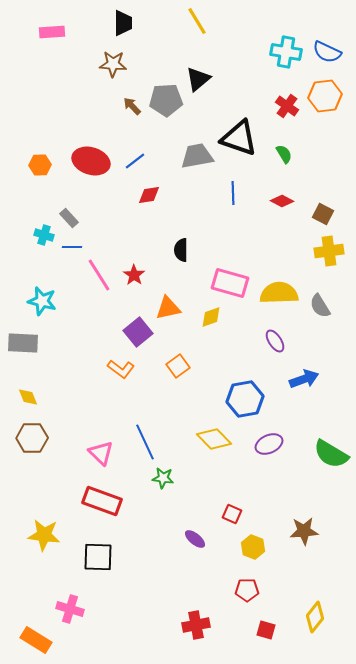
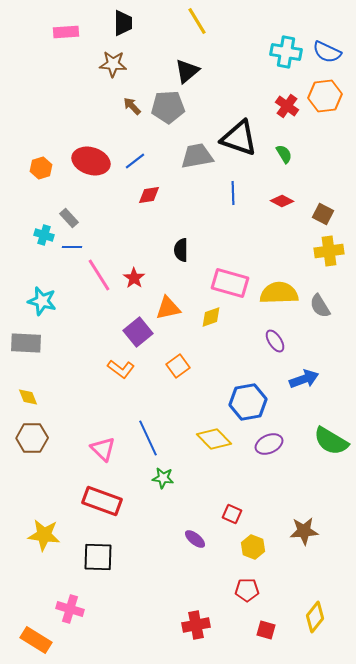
pink rectangle at (52, 32): moved 14 px right
black triangle at (198, 79): moved 11 px left, 8 px up
gray pentagon at (166, 100): moved 2 px right, 7 px down
orange hexagon at (40, 165): moved 1 px right, 3 px down; rotated 15 degrees counterclockwise
red star at (134, 275): moved 3 px down
gray rectangle at (23, 343): moved 3 px right
blue hexagon at (245, 399): moved 3 px right, 3 px down
blue line at (145, 442): moved 3 px right, 4 px up
pink triangle at (101, 453): moved 2 px right, 4 px up
green semicircle at (331, 454): moved 13 px up
